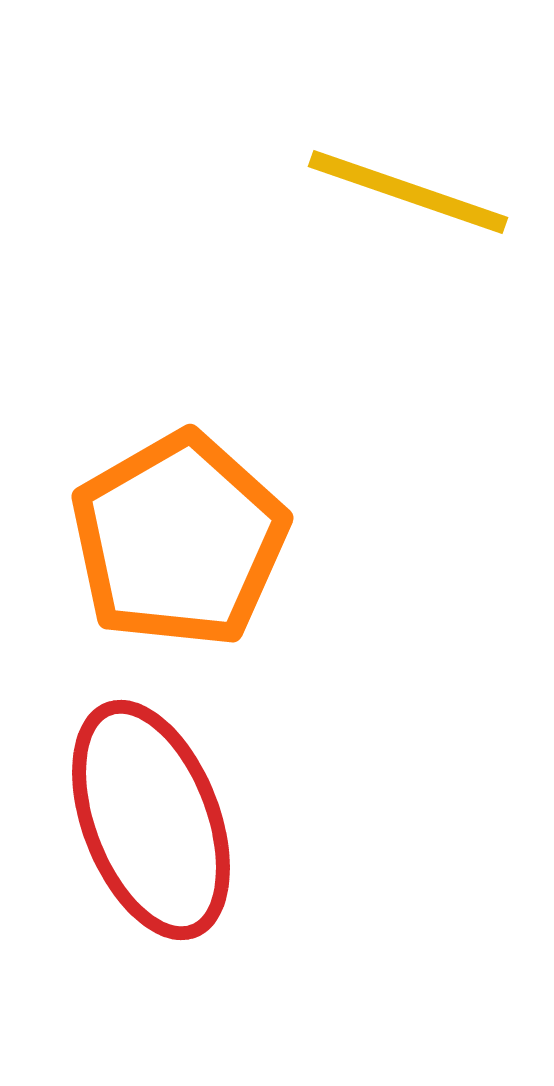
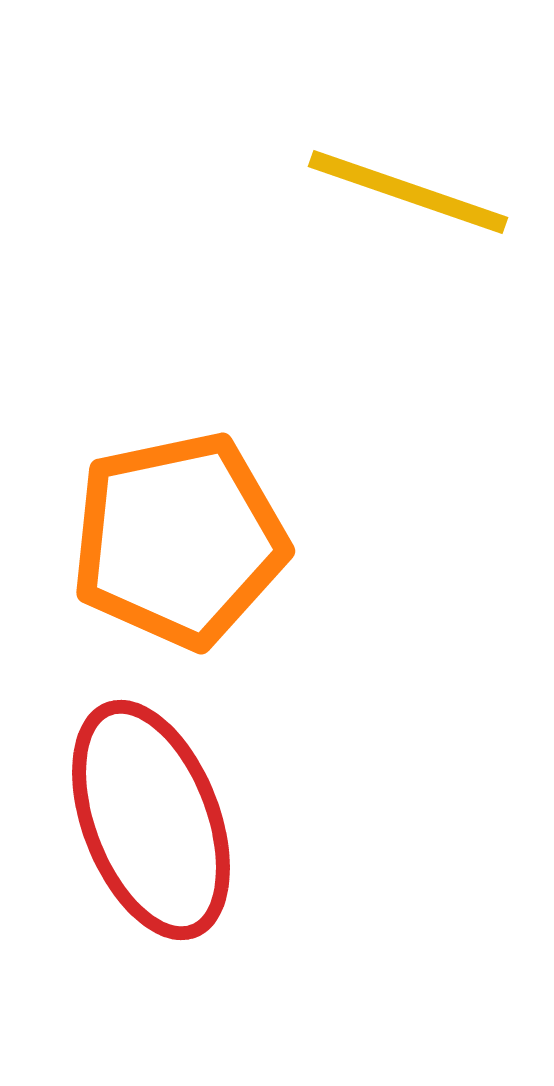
orange pentagon: rotated 18 degrees clockwise
